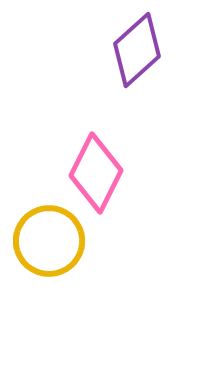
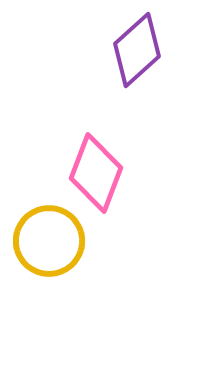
pink diamond: rotated 6 degrees counterclockwise
